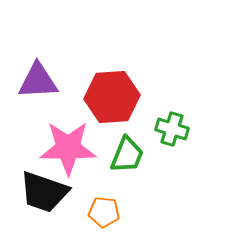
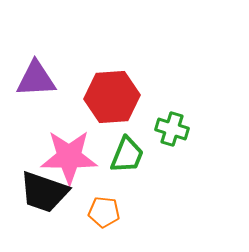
purple triangle: moved 2 px left, 2 px up
pink star: moved 1 px right, 9 px down
